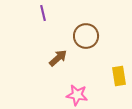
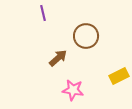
yellow rectangle: rotated 72 degrees clockwise
pink star: moved 4 px left, 5 px up
